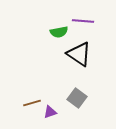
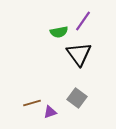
purple line: rotated 60 degrees counterclockwise
black triangle: rotated 20 degrees clockwise
